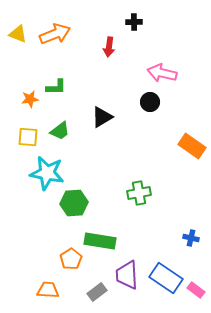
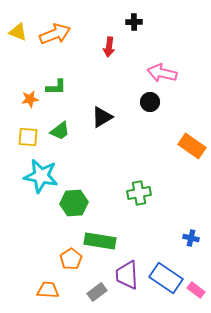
yellow triangle: moved 2 px up
cyan star: moved 6 px left, 3 px down
